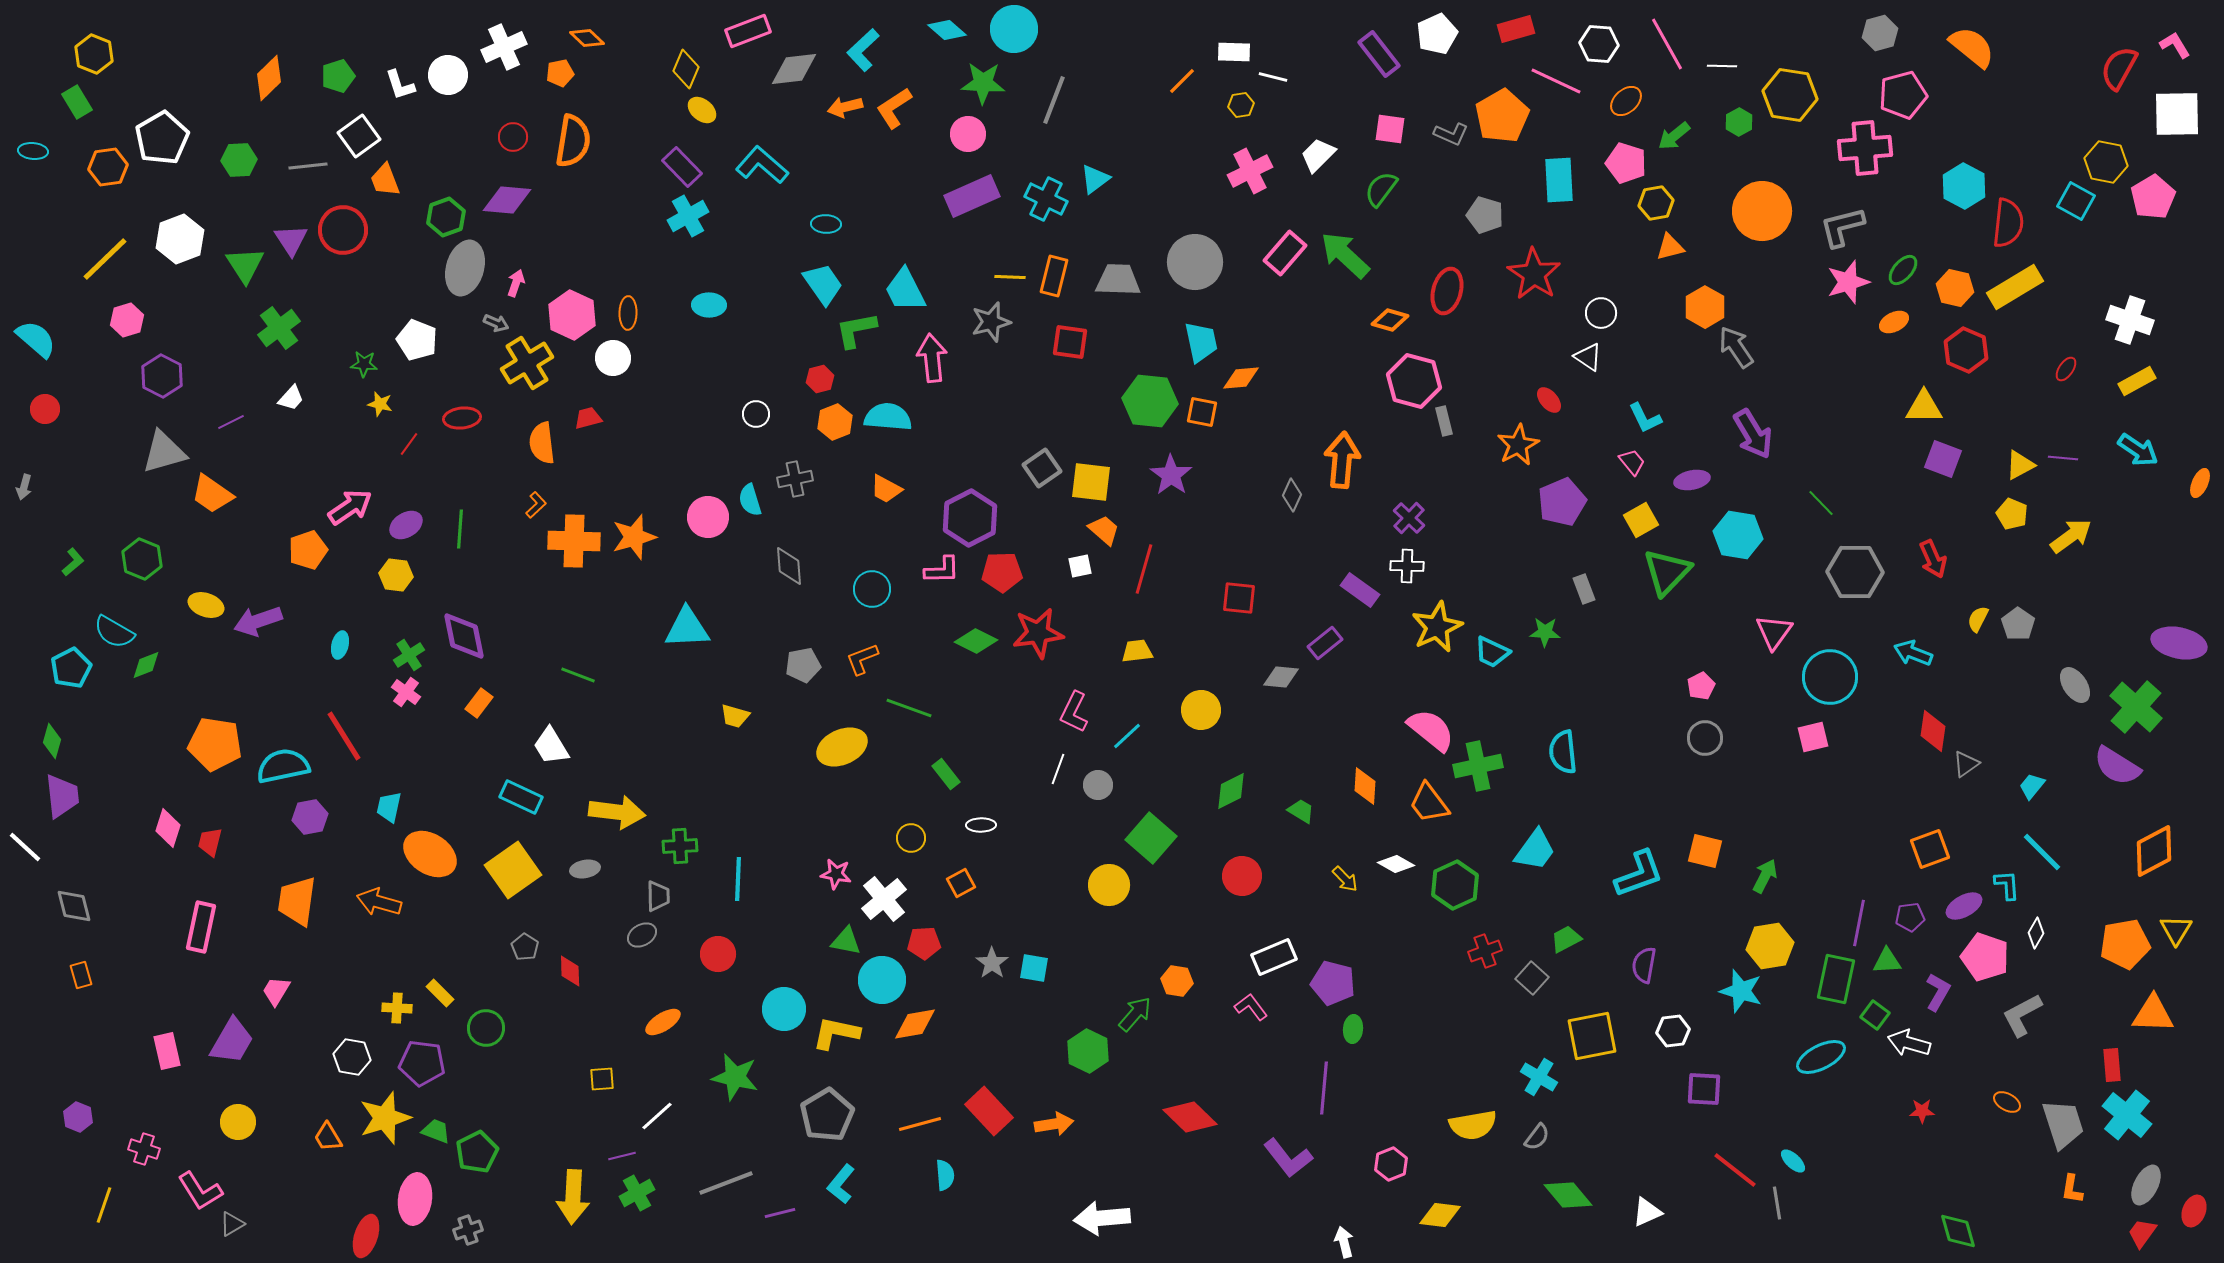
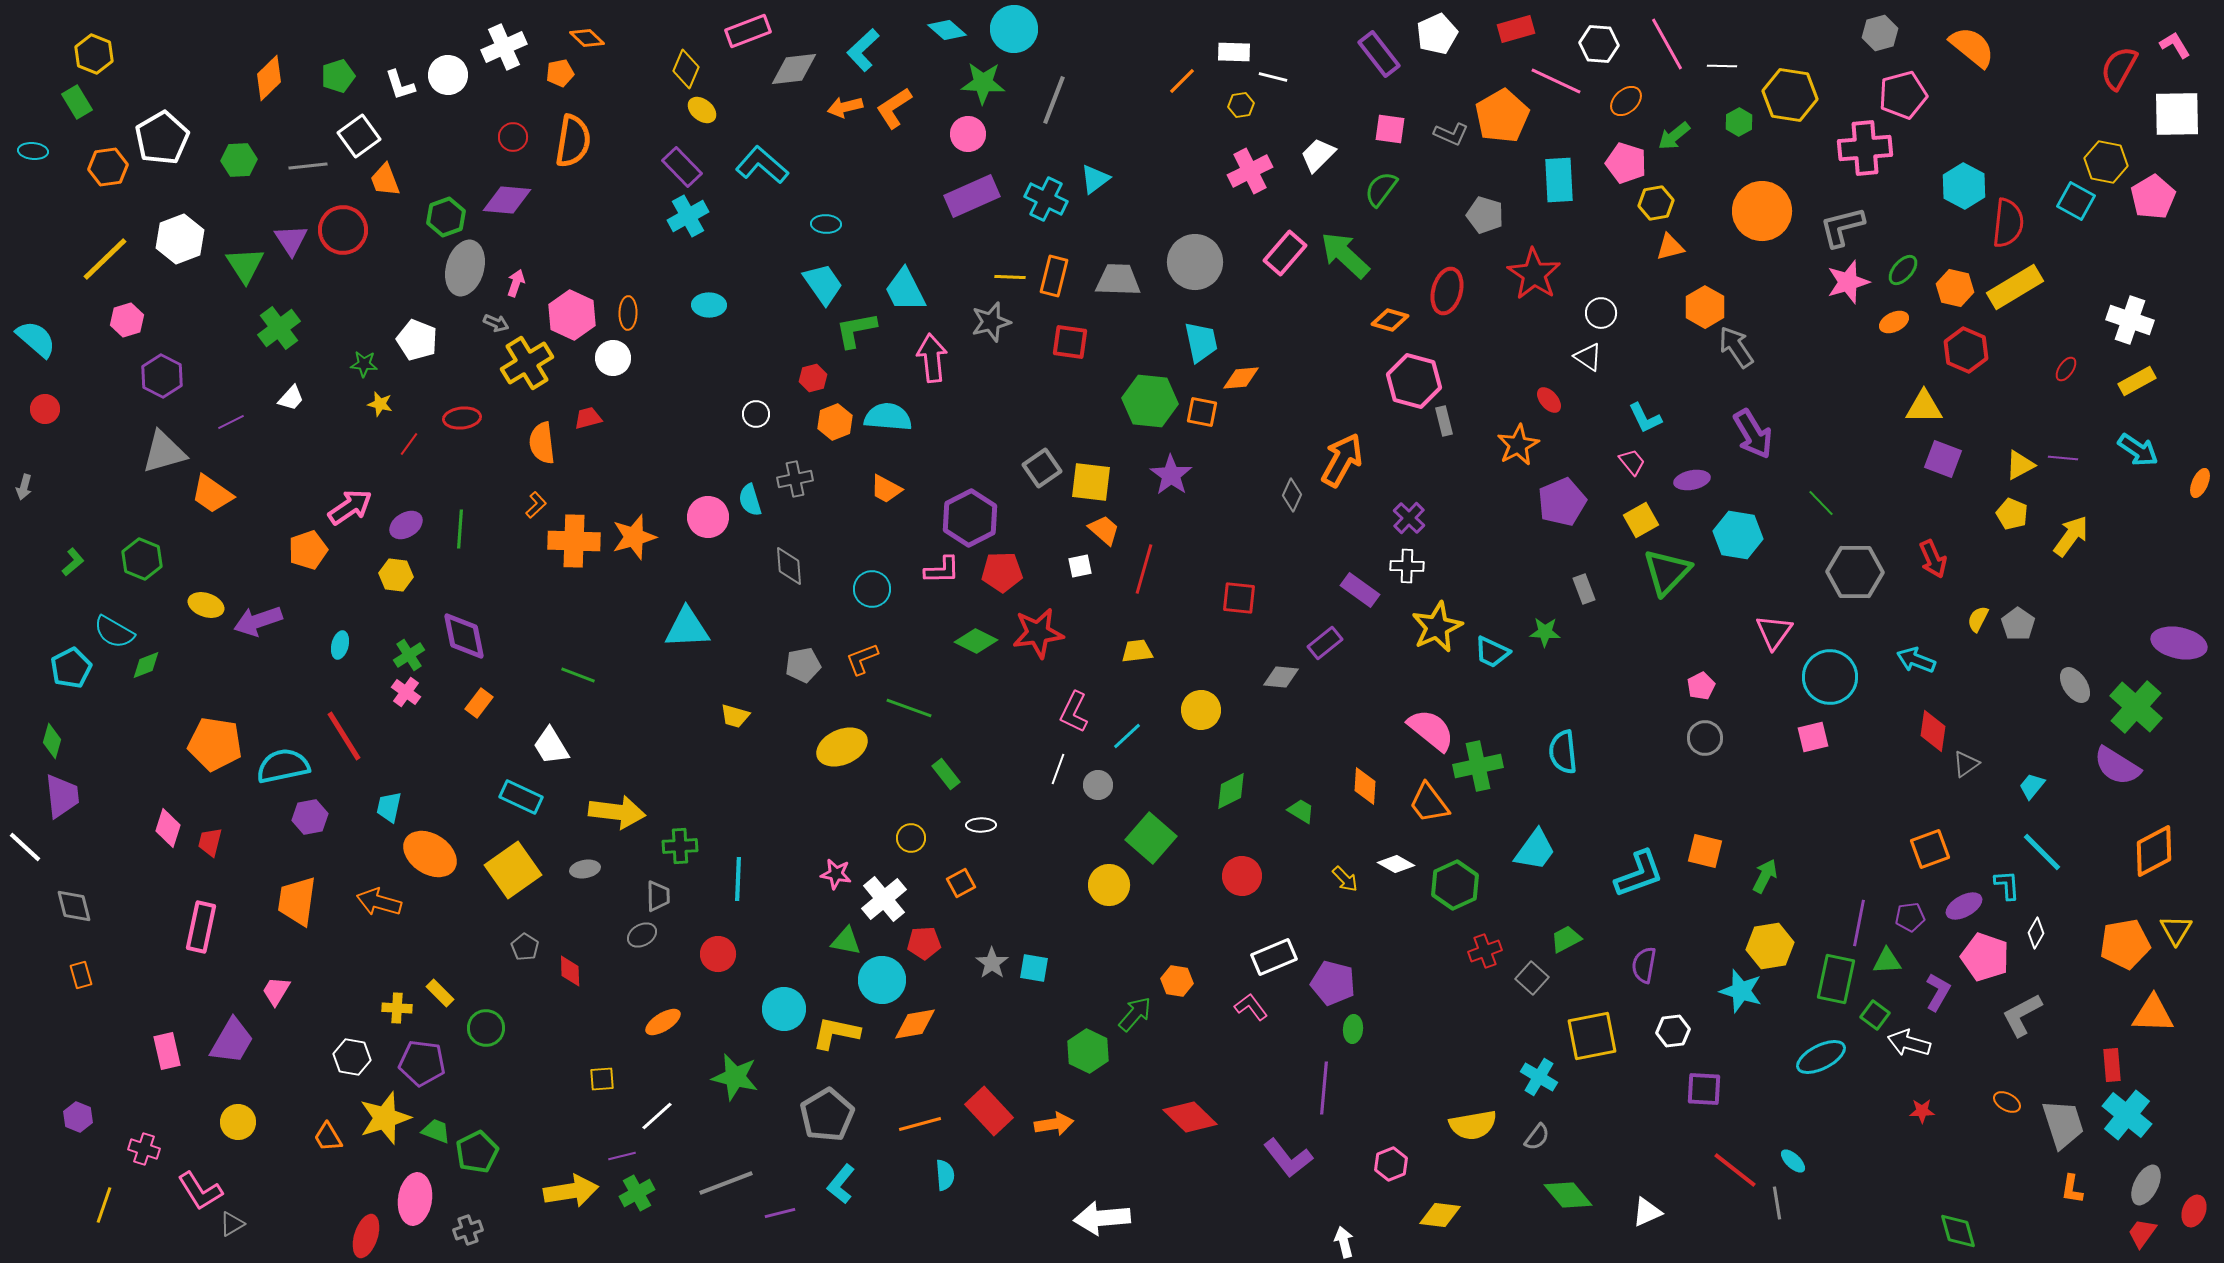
red hexagon at (820, 379): moved 7 px left, 1 px up
orange arrow at (1342, 460): rotated 24 degrees clockwise
yellow arrow at (2071, 536): rotated 18 degrees counterclockwise
cyan arrow at (1913, 653): moved 3 px right, 7 px down
yellow arrow at (573, 1197): moved 2 px left, 6 px up; rotated 102 degrees counterclockwise
